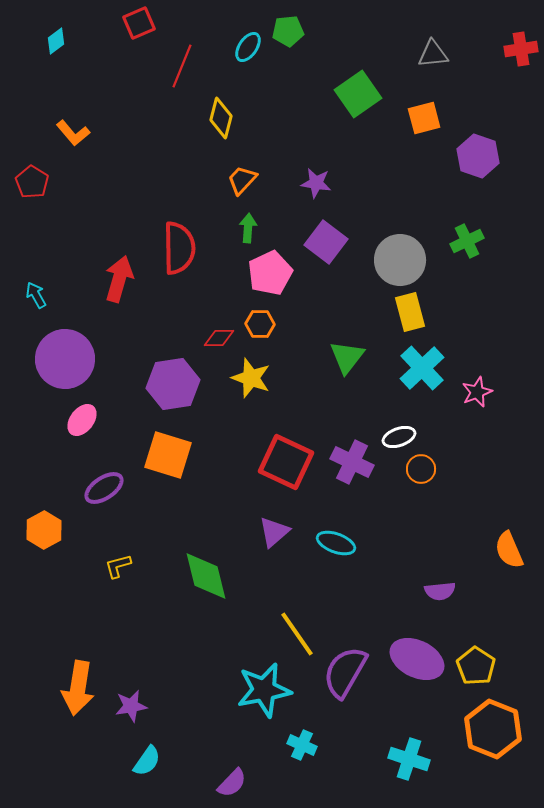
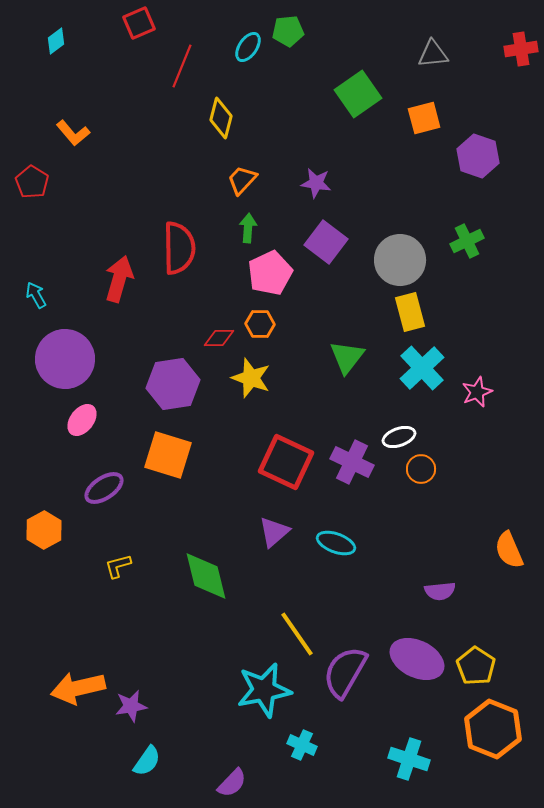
orange arrow at (78, 688): rotated 68 degrees clockwise
